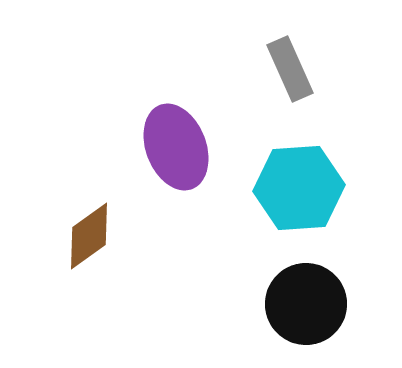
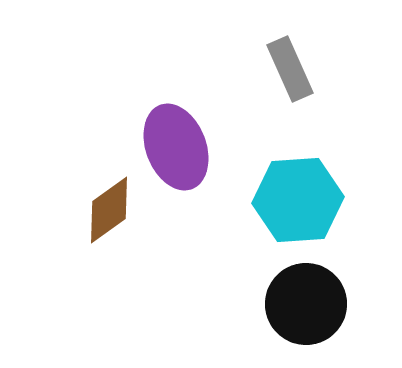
cyan hexagon: moved 1 px left, 12 px down
brown diamond: moved 20 px right, 26 px up
